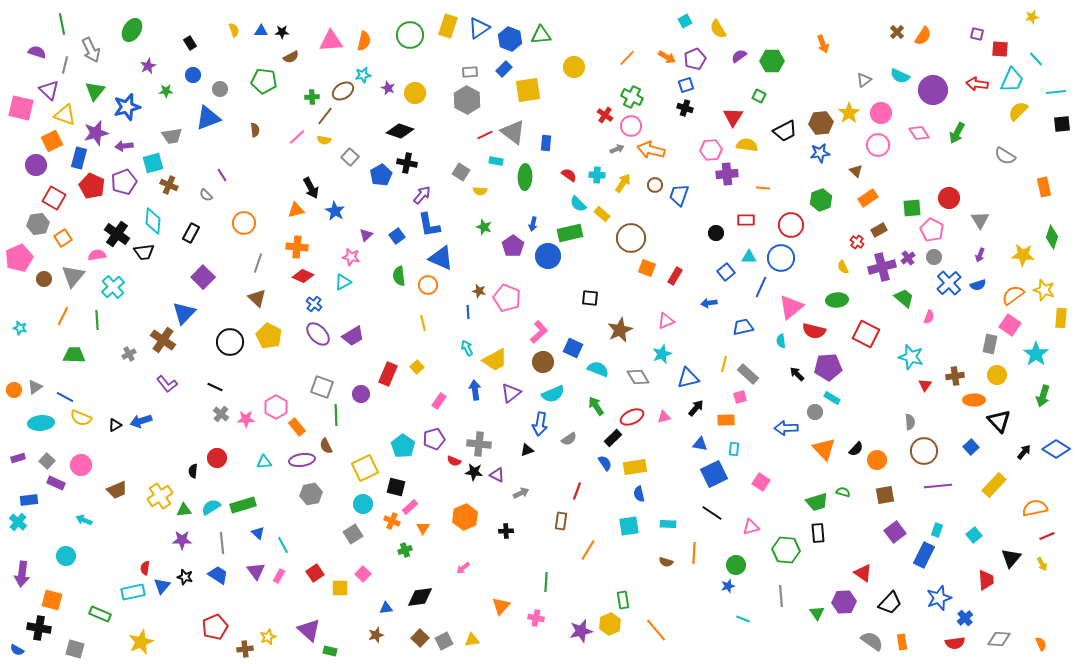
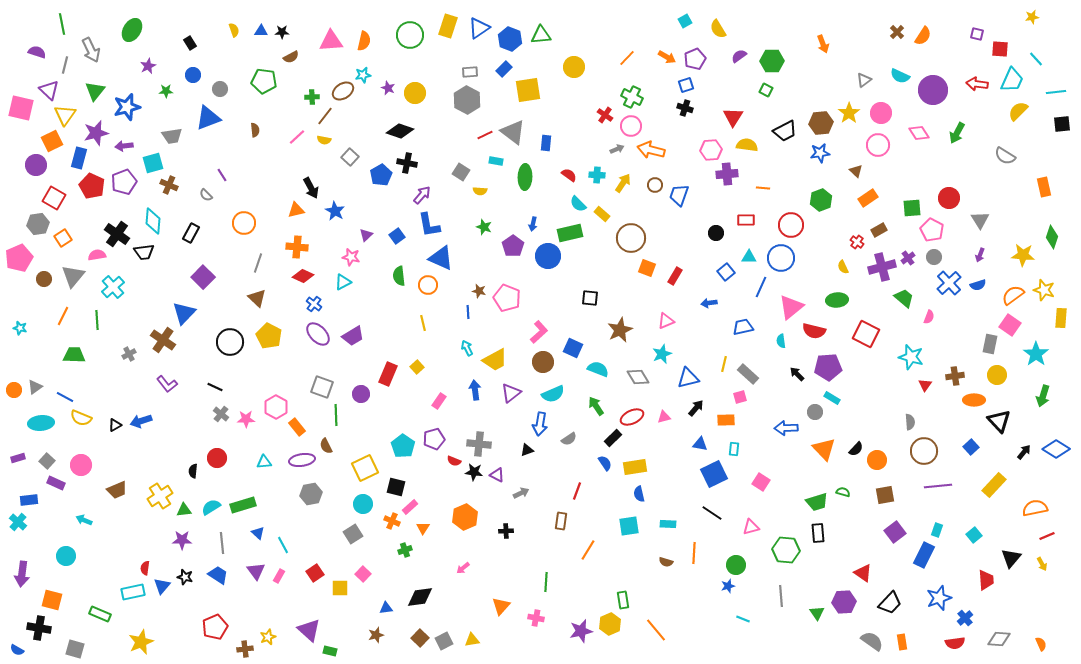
green square at (759, 96): moved 7 px right, 6 px up
yellow triangle at (65, 115): rotated 45 degrees clockwise
